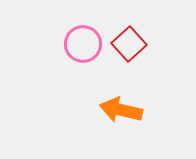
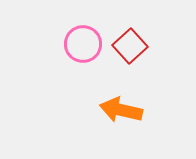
red square: moved 1 px right, 2 px down
